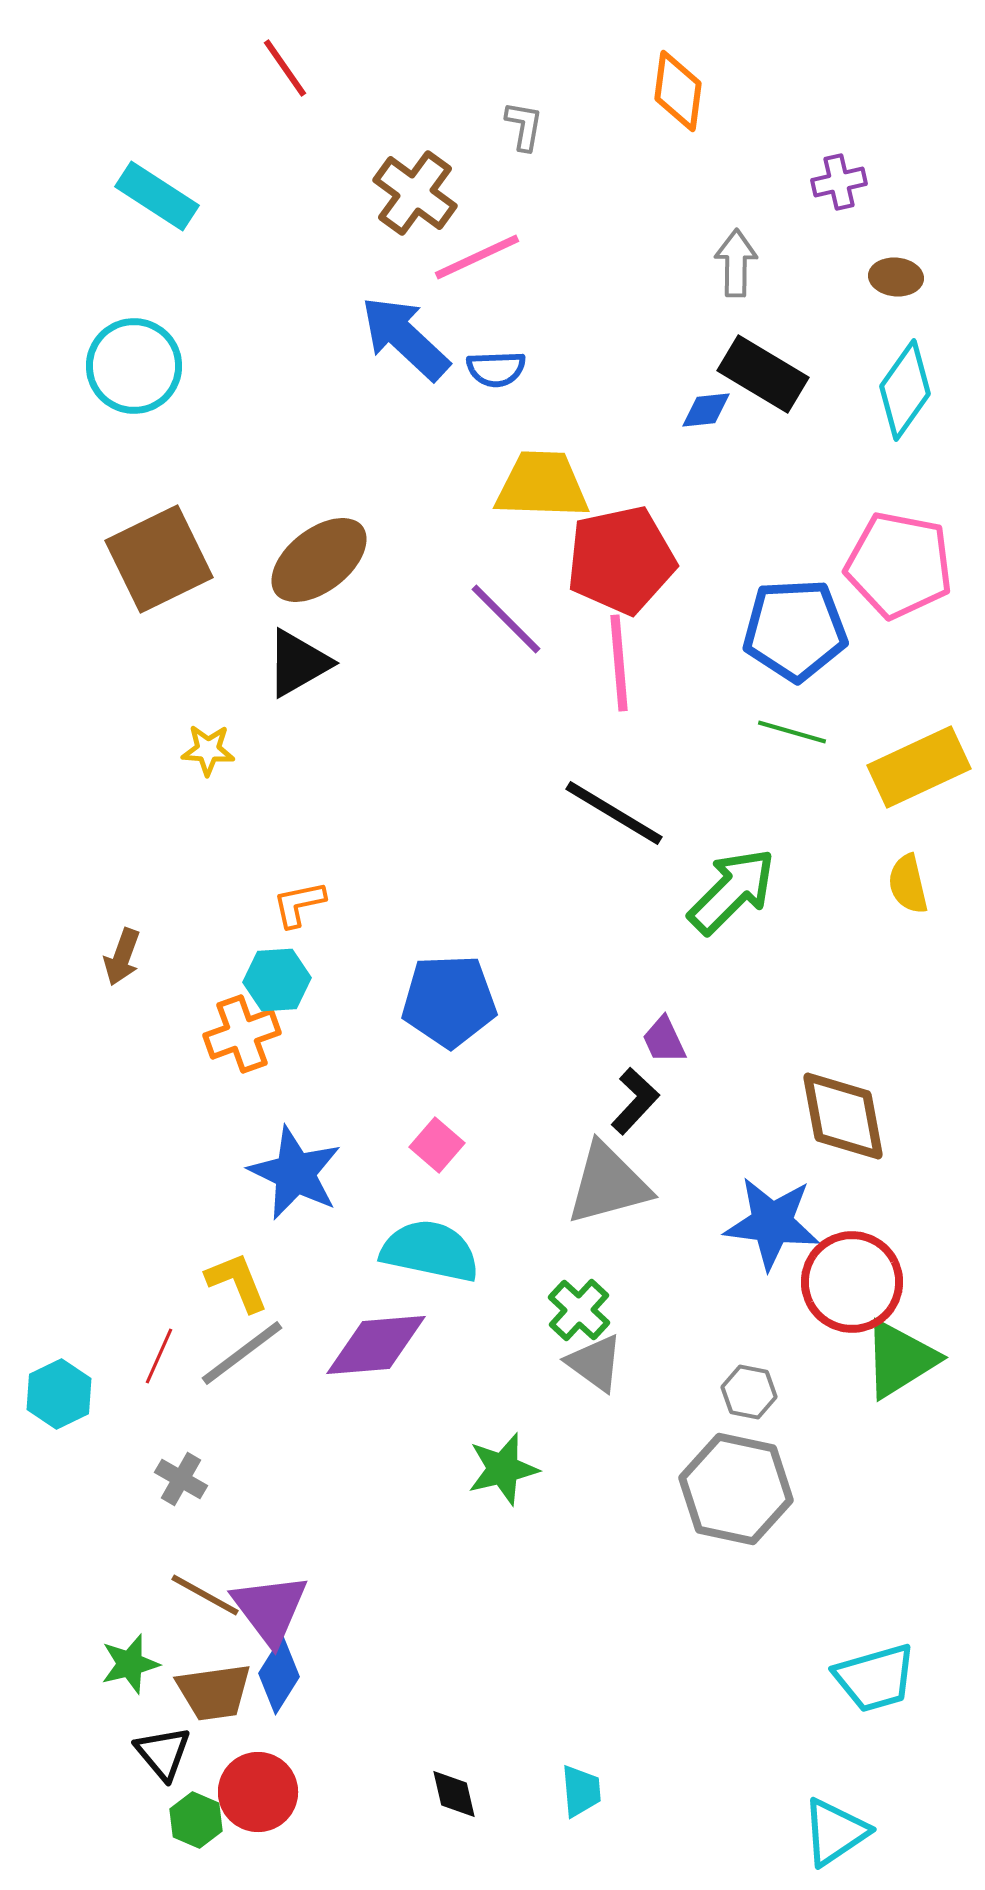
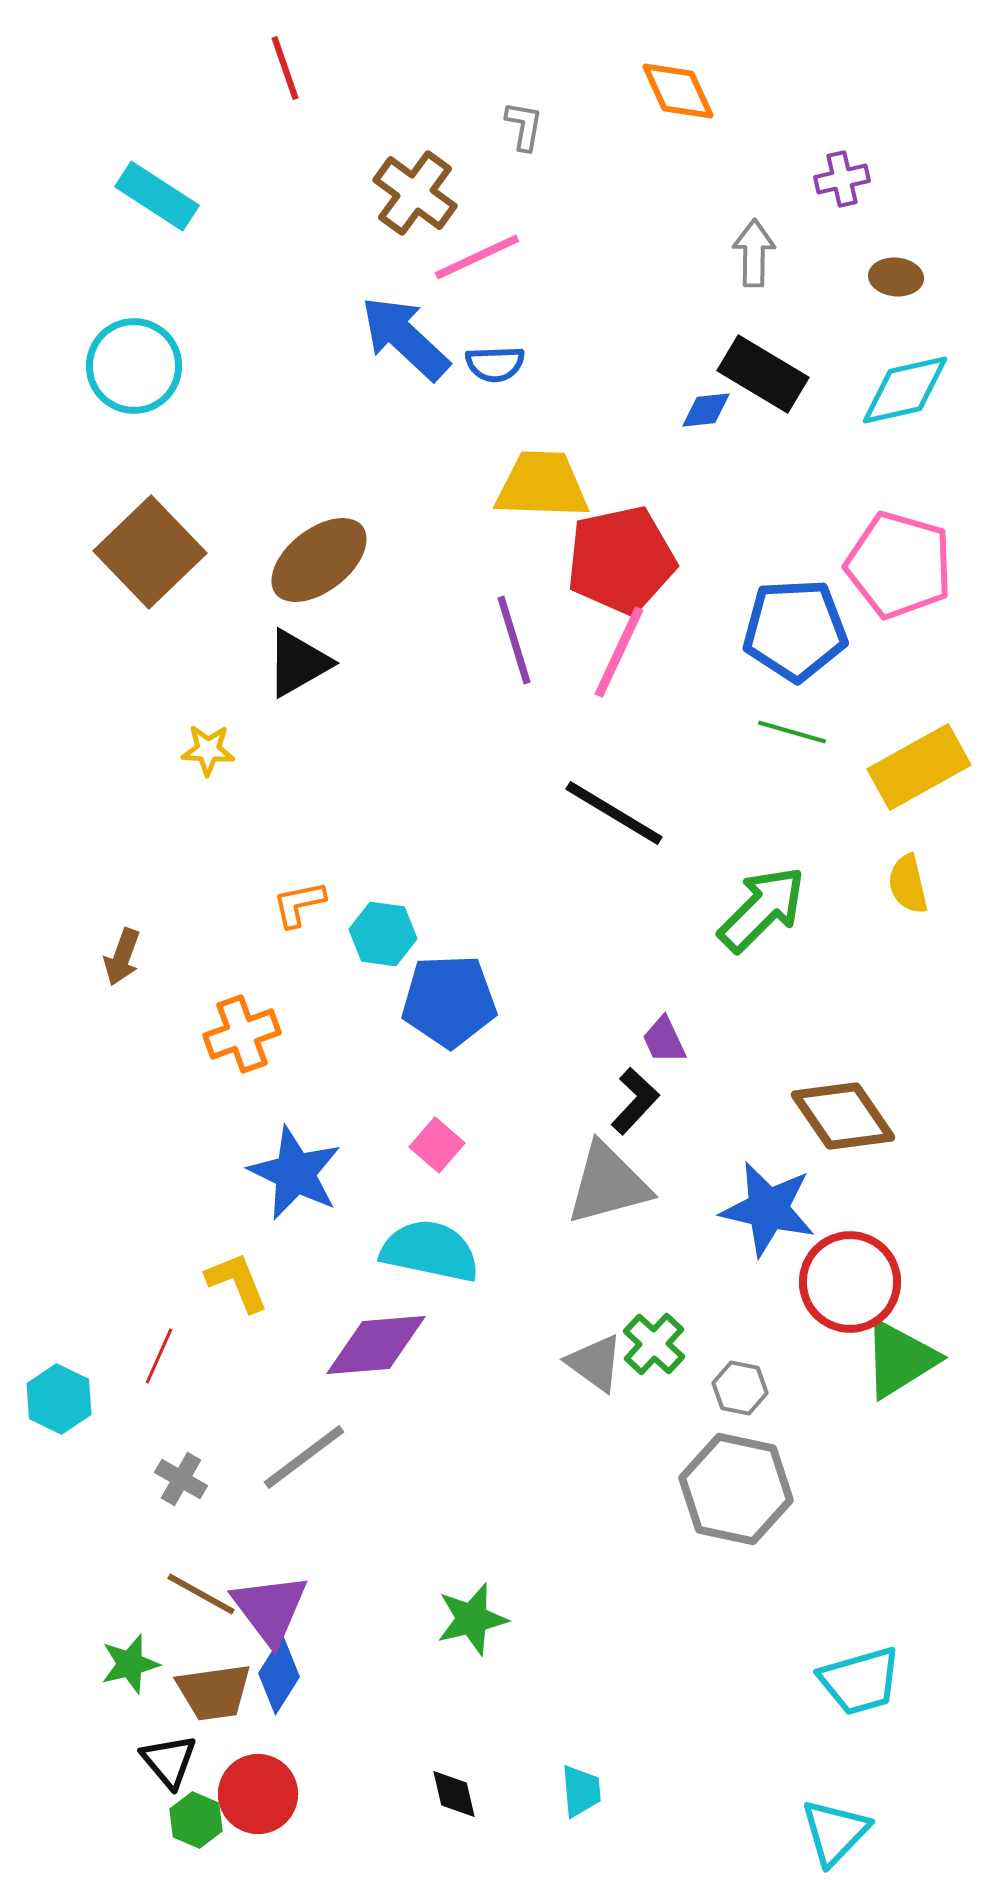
red line at (285, 68): rotated 16 degrees clockwise
orange diamond at (678, 91): rotated 32 degrees counterclockwise
purple cross at (839, 182): moved 3 px right, 3 px up
gray arrow at (736, 263): moved 18 px right, 10 px up
blue semicircle at (496, 369): moved 1 px left, 5 px up
cyan diamond at (905, 390): rotated 42 degrees clockwise
brown square at (159, 559): moved 9 px left, 7 px up; rotated 18 degrees counterclockwise
pink pentagon at (899, 565): rotated 5 degrees clockwise
purple line at (506, 619): moved 8 px right, 21 px down; rotated 28 degrees clockwise
pink line at (619, 663): moved 11 px up; rotated 30 degrees clockwise
yellow rectangle at (919, 767): rotated 4 degrees counterclockwise
green arrow at (732, 891): moved 30 px right, 18 px down
cyan hexagon at (277, 980): moved 106 px right, 46 px up; rotated 12 degrees clockwise
brown diamond at (843, 1116): rotated 24 degrees counterclockwise
blue star at (772, 1223): moved 4 px left, 14 px up; rotated 6 degrees clockwise
red circle at (852, 1282): moved 2 px left
green cross at (579, 1310): moved 75 px right, 34 px down
gray line at (242, 1353): moved 62 px right, 104 px down
gray hexagon at (749, 1392): moved 9 px left, 4 px up
cyan hexagon at (59, 1394): moved 5 px down; rotated 8 degrees counterclockwise
green star at (503, 1469): moved 31 px left, 150 px down
brown line at (205, 1595): moved 4 px left, 1 px up
cyan trapezoid at (875, 1678): moved 15 px left, 3 px down
black triangle at (163, 1753): moved 6 px right, 8 px down
red circle at (258, 1792): moved 2 px down
cyan triangle at (835, 1832): rotated 12 degrees counterclockwise
